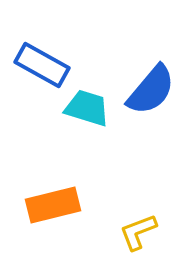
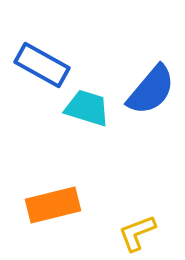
yellow L-shape: moved 1 px left, 1 px down
